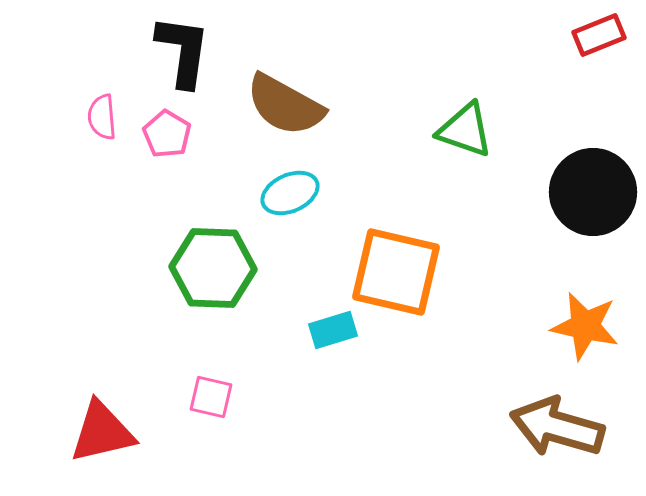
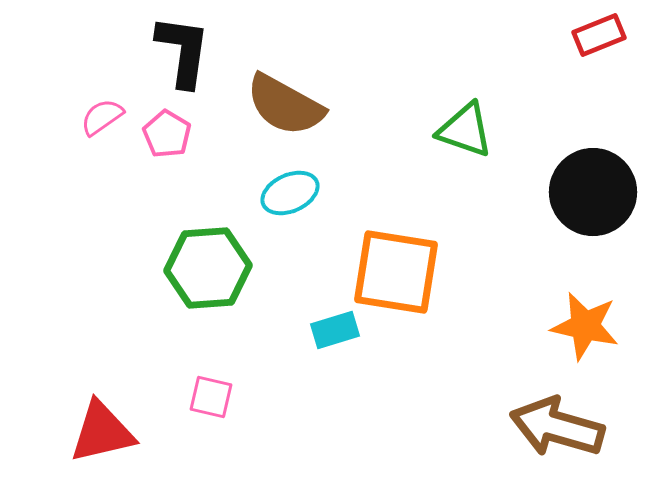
pink semicircle: rotated 60 degrees clockwise
green hexagon: moved 5 px left; rotated 6 degrees counterclockwise
orange square: rotated 4 degrees counterclockwise
cyan rectangle: moved 2 px right
